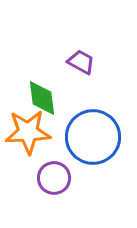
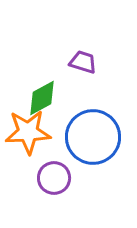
purple trapezoid: moved 2 px right; rotated 12 degrees counterclockwise
green diamond: rotated 69 degrees clockwise
